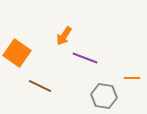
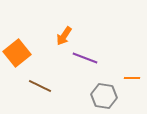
orange square: rotated 16 degrees clockwise
